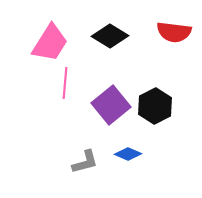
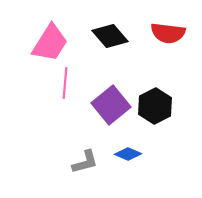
red semicircle: moved 6 px left, 1 px down
black diamond: rotated 18 degrees clockwise
